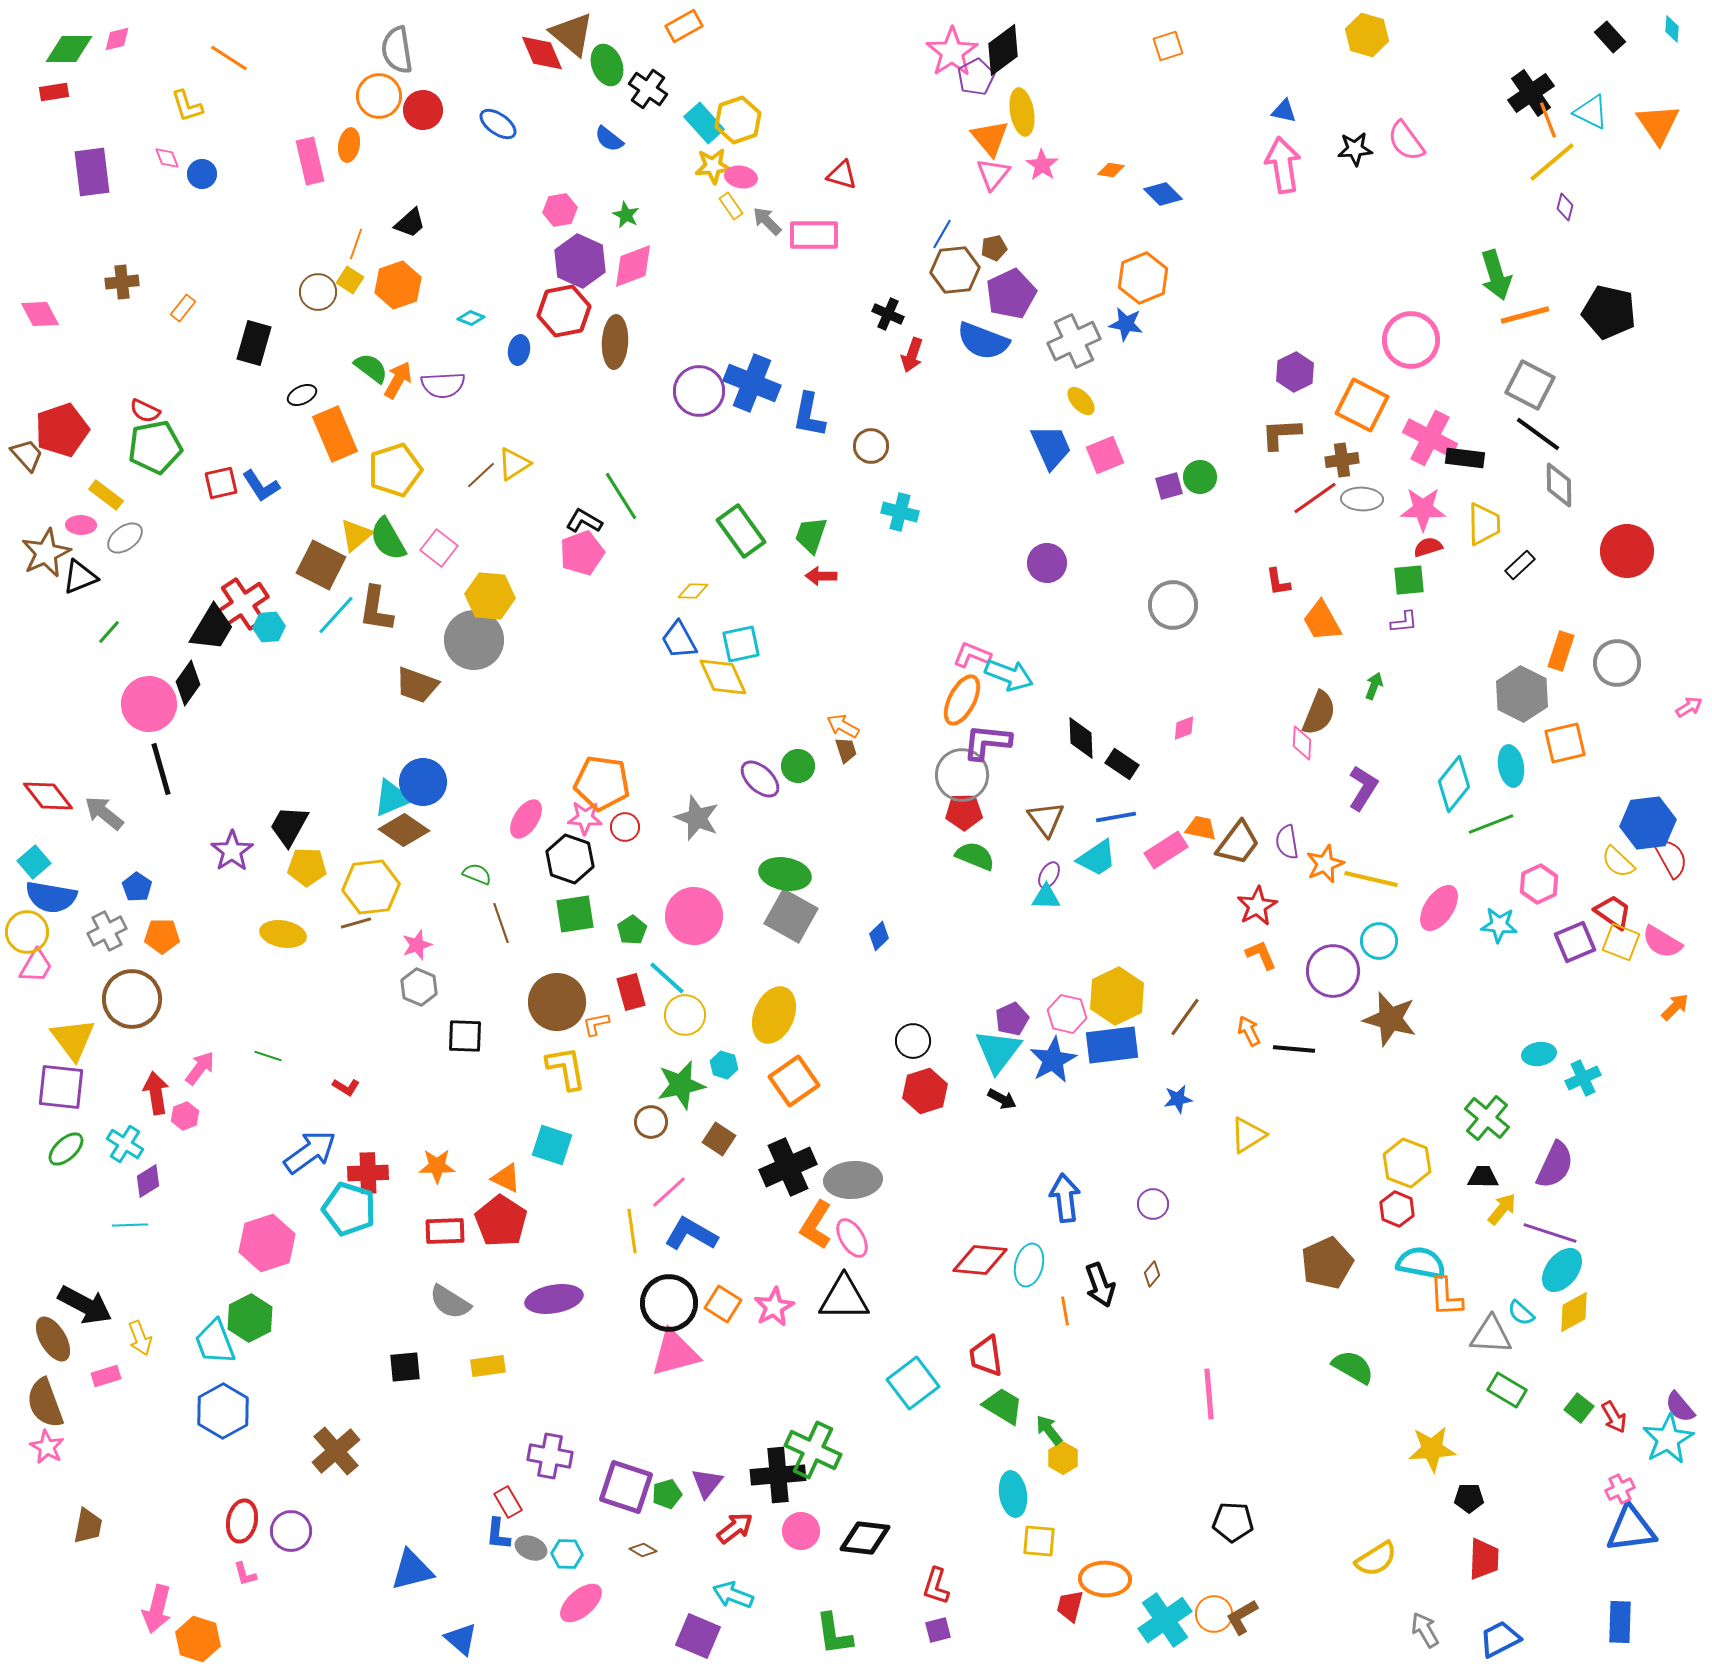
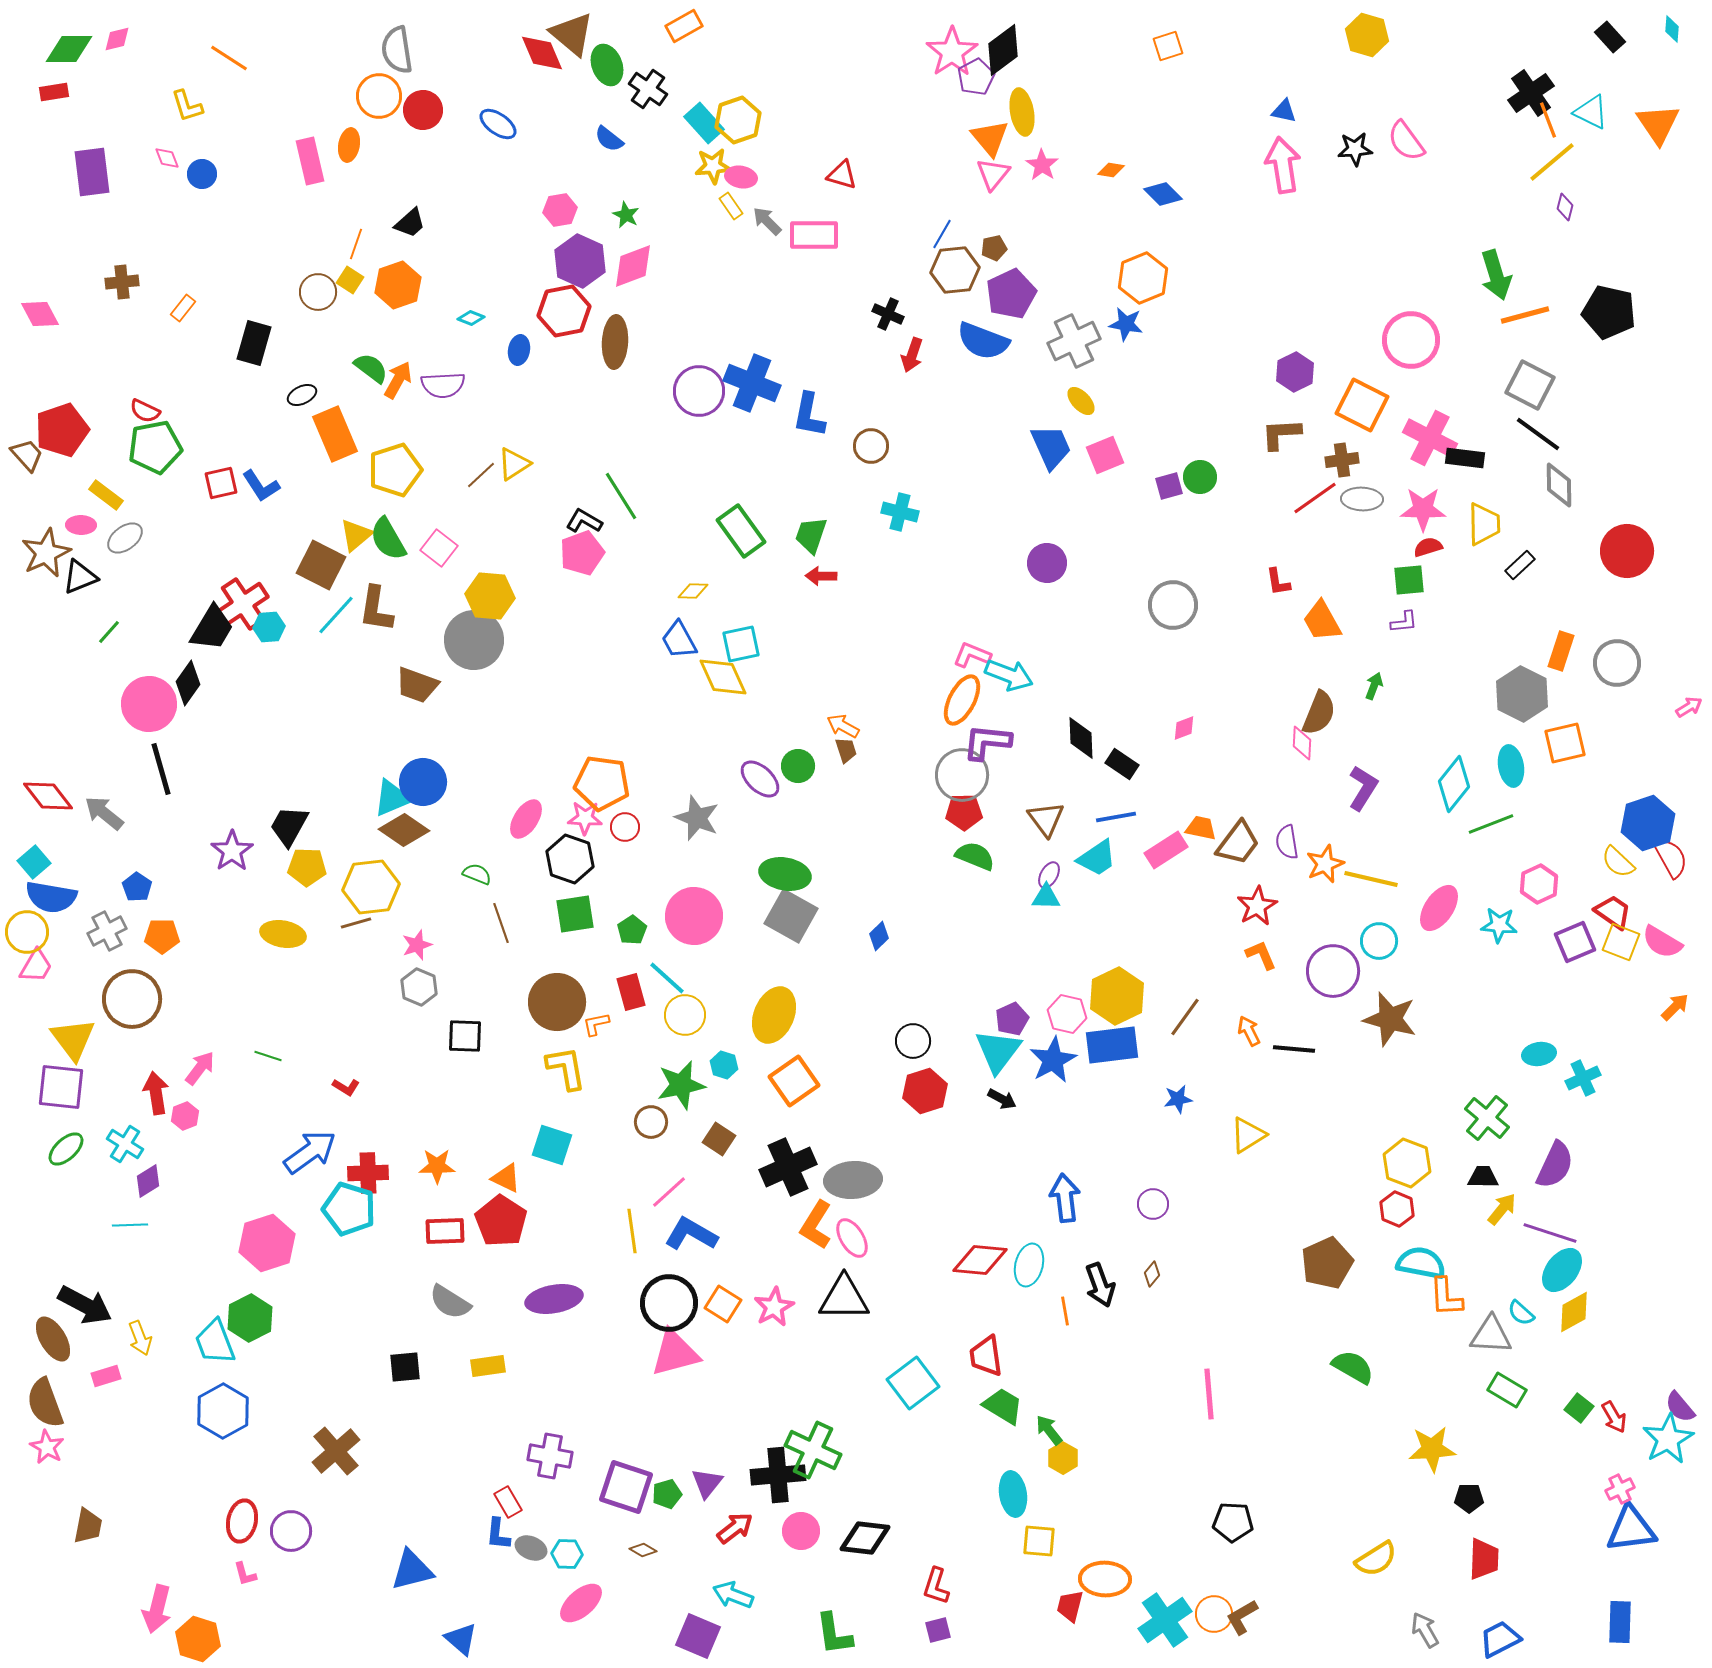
blue hexagon at (1648, 823): rotated 12 degrees counterclockwise
